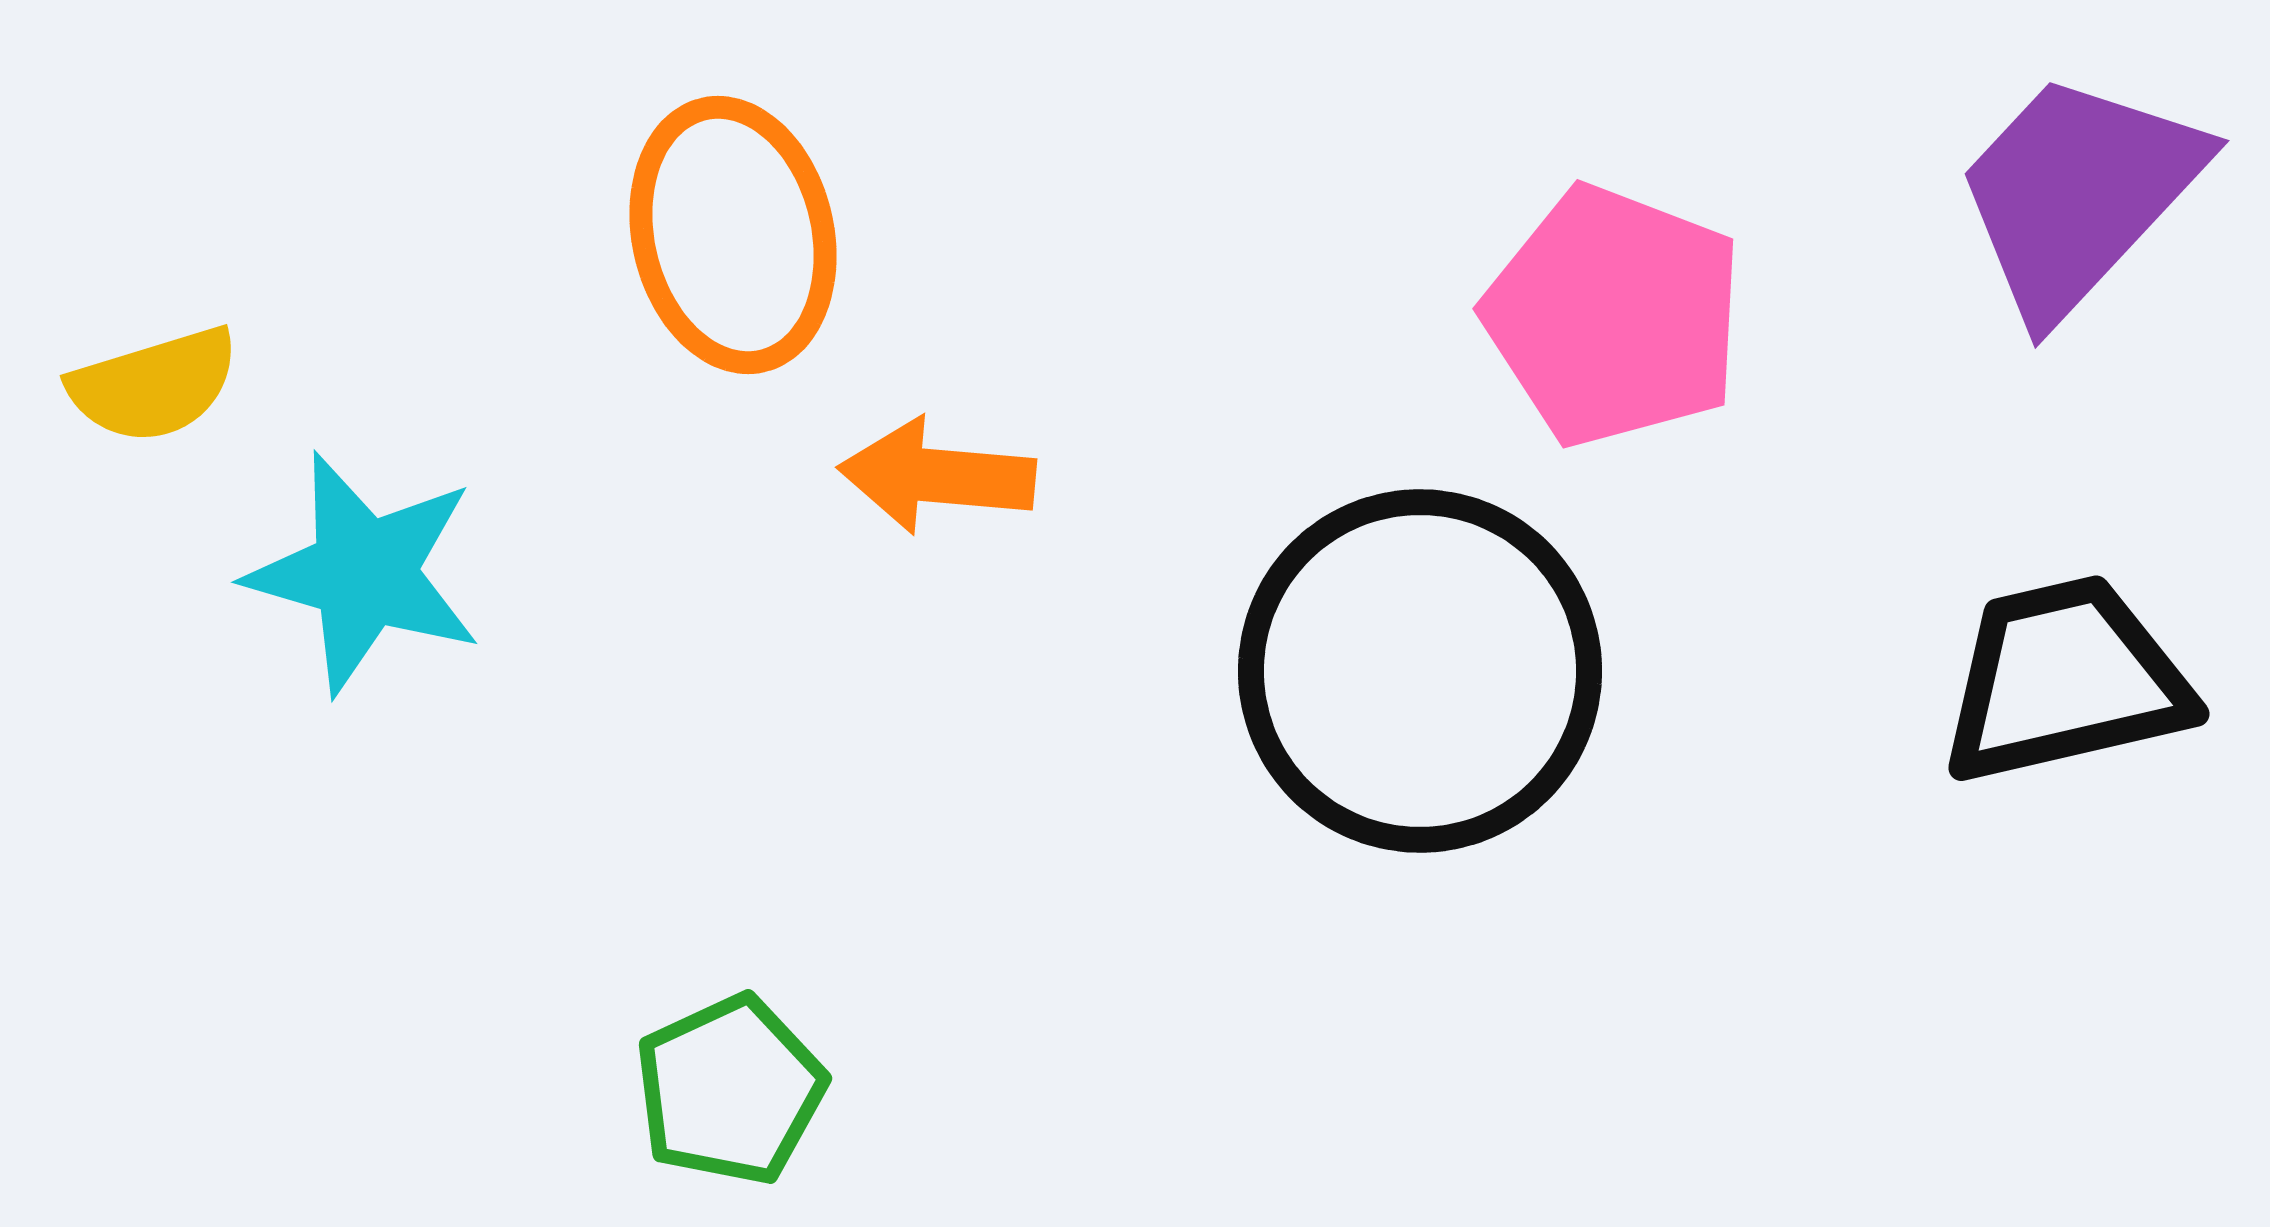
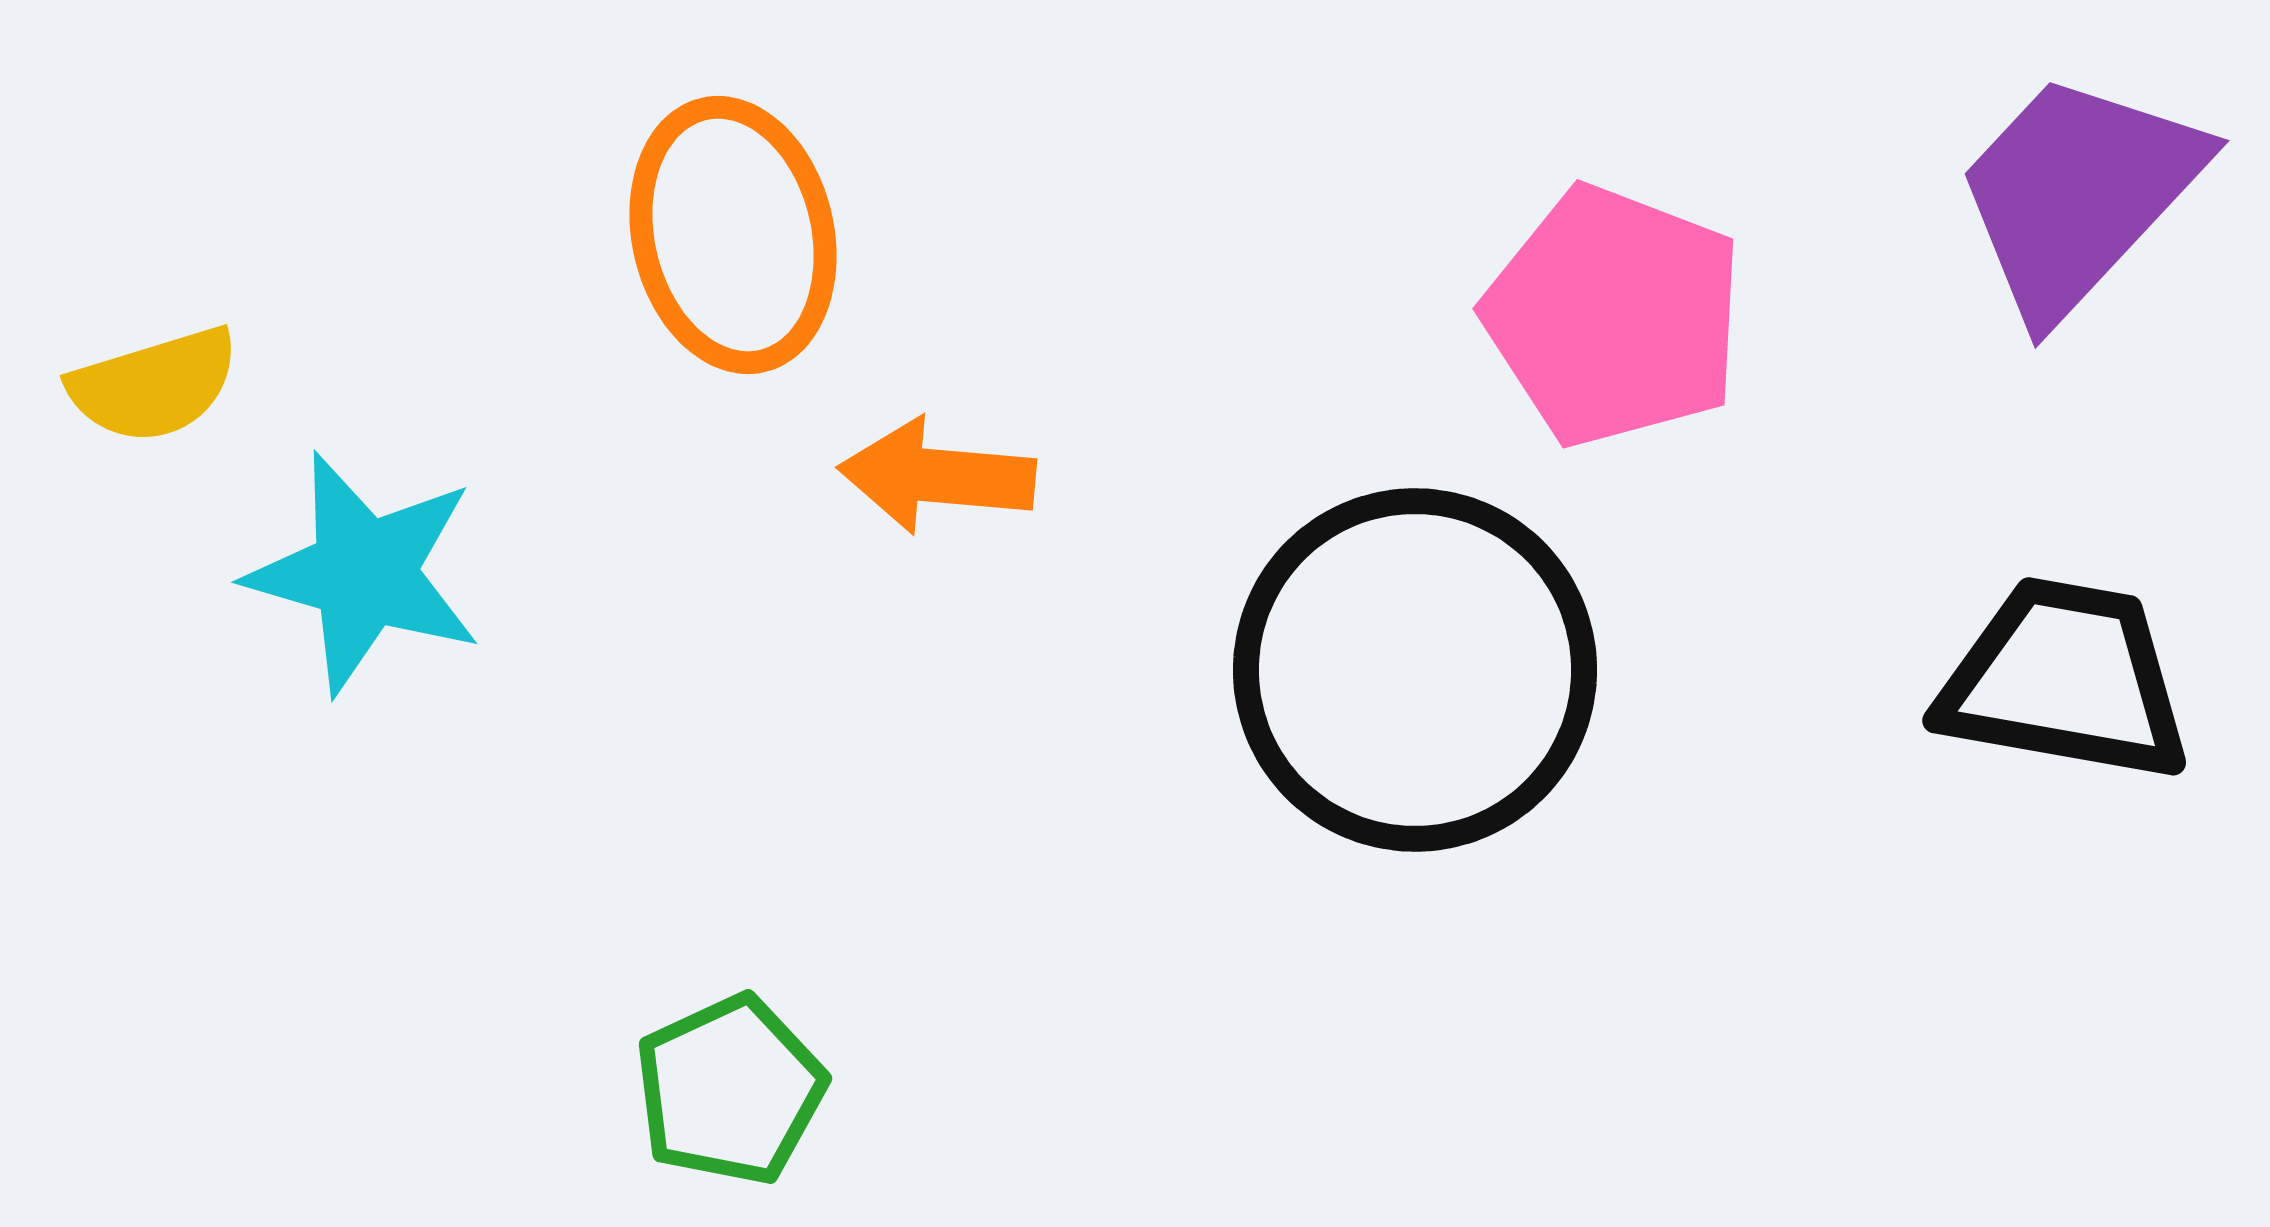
black circle: moved 5 px left, 1 px up
black trapezoid: rotated 23 degrees clockwise
